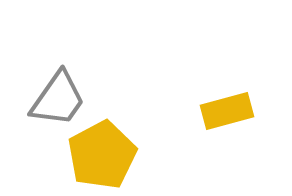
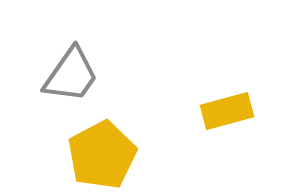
gray trapezoid: moved 13 px right, 24 px up
